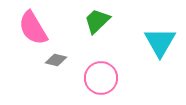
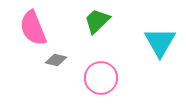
pink semicircle: rotated 9 degrees clockwise
